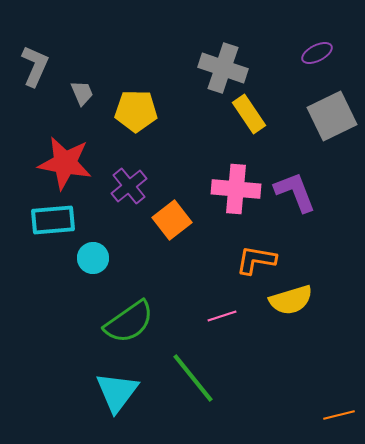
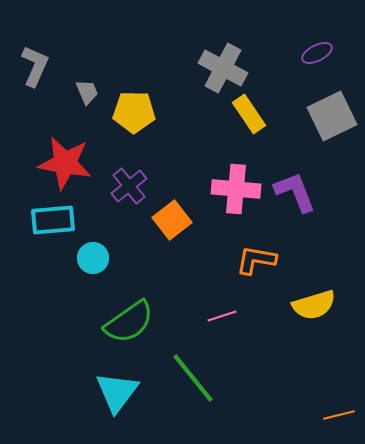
gray cross: rotated 9 degrees clockwise
gray trapezoid: moved 5 px right, 1 px up
yellow pentagon: moved 2 px left, 1 px down
yellow semicircle: moved 23 px right, 5 px down
